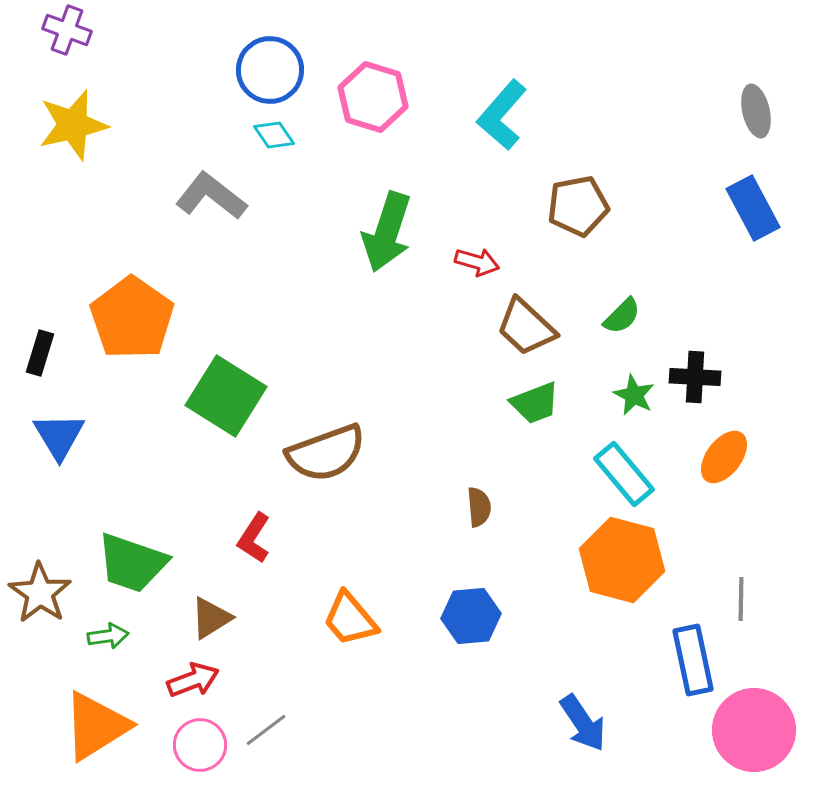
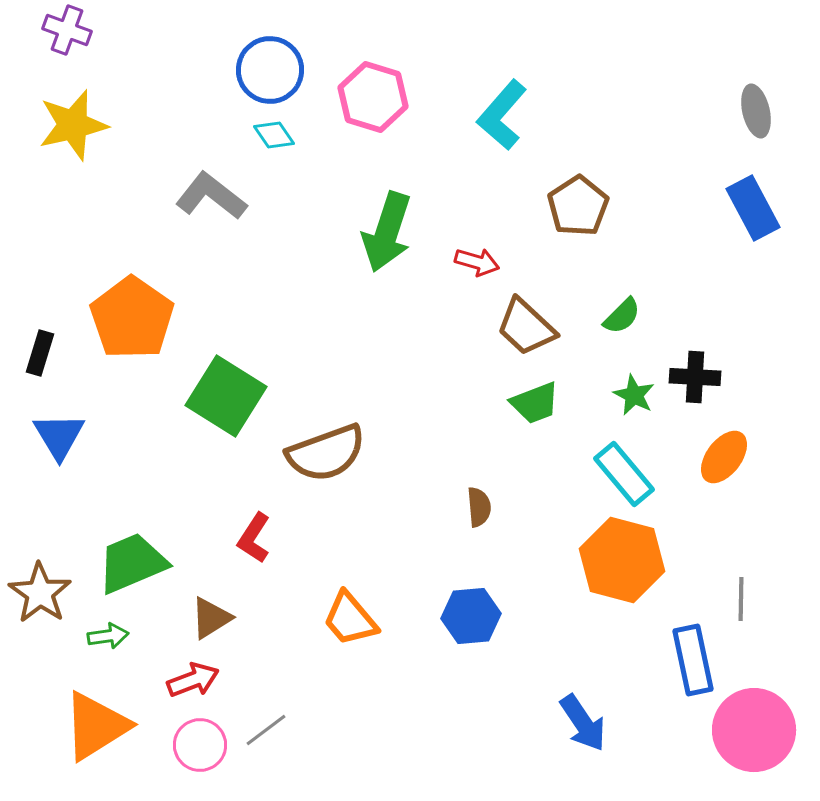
brown pentagon at (578, 206): rotated 22 degrees counterclockwise
green trapezoid at (132, 563): rotated 138 degrees clockwise
